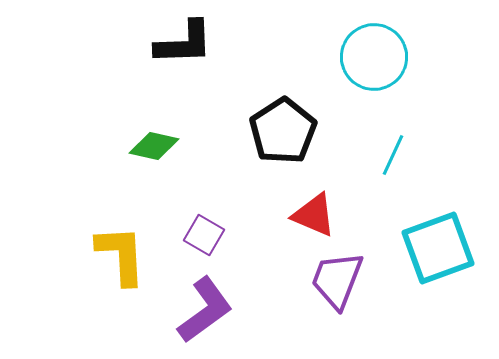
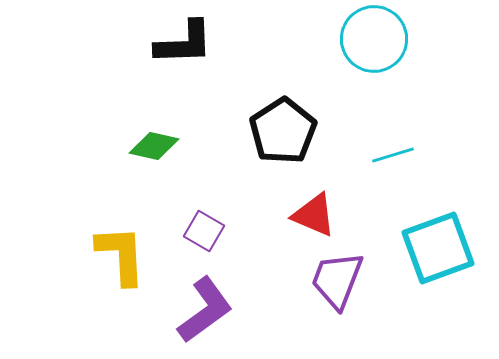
cyan circle: moved 18 px up
cyan line: rotated 48 degrees clockwise
purple square: moved 4 px up
